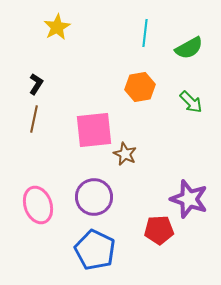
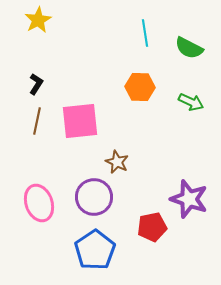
yellow star: moved 19 px left, 7 px up
cyan line: rotated 16 degrees counterclockwise
green semicircle: rotated 56 degrees clockwise
orange hexagon: rotated 12 degrees clockwise
green arrow: rotated 20 degrees counterclockwise
brown line: moved 3 px right, 2 px down
pink square: moved 14 px left, 9 px up
brown star: moved 8 px left, 8 px down
pink ellipse: moved 1 px right, 2 px up
red pentagon: moved 7 px left, 3 px up; rotated 8 degrees counterclockwise
blue pentagon: rotated 12 degrees clockwise
